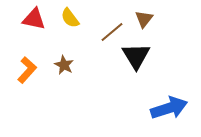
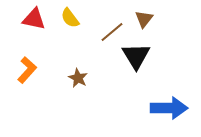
brown star: moved 14 px right, 13 px down
blue arrow: rotated 18 degrees clockwise
